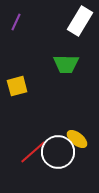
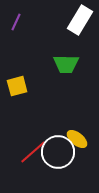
white rectangle: moved 1 px up
